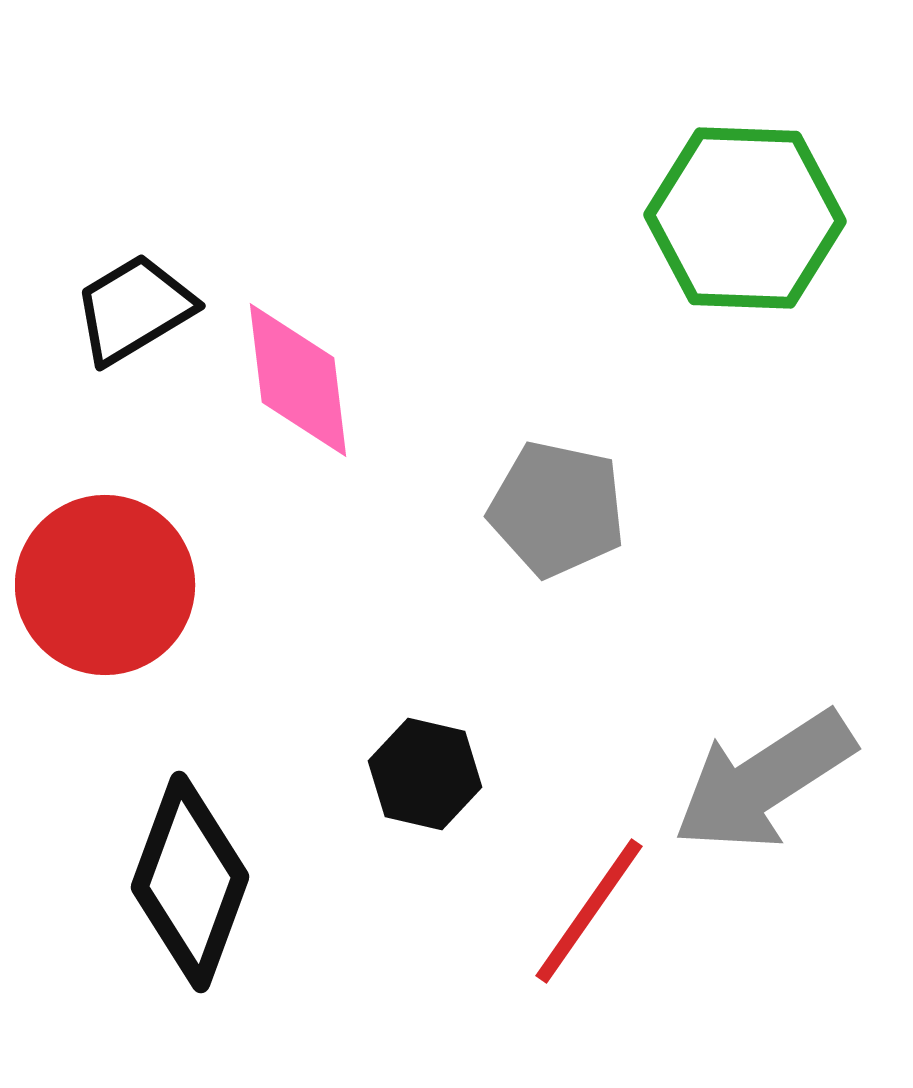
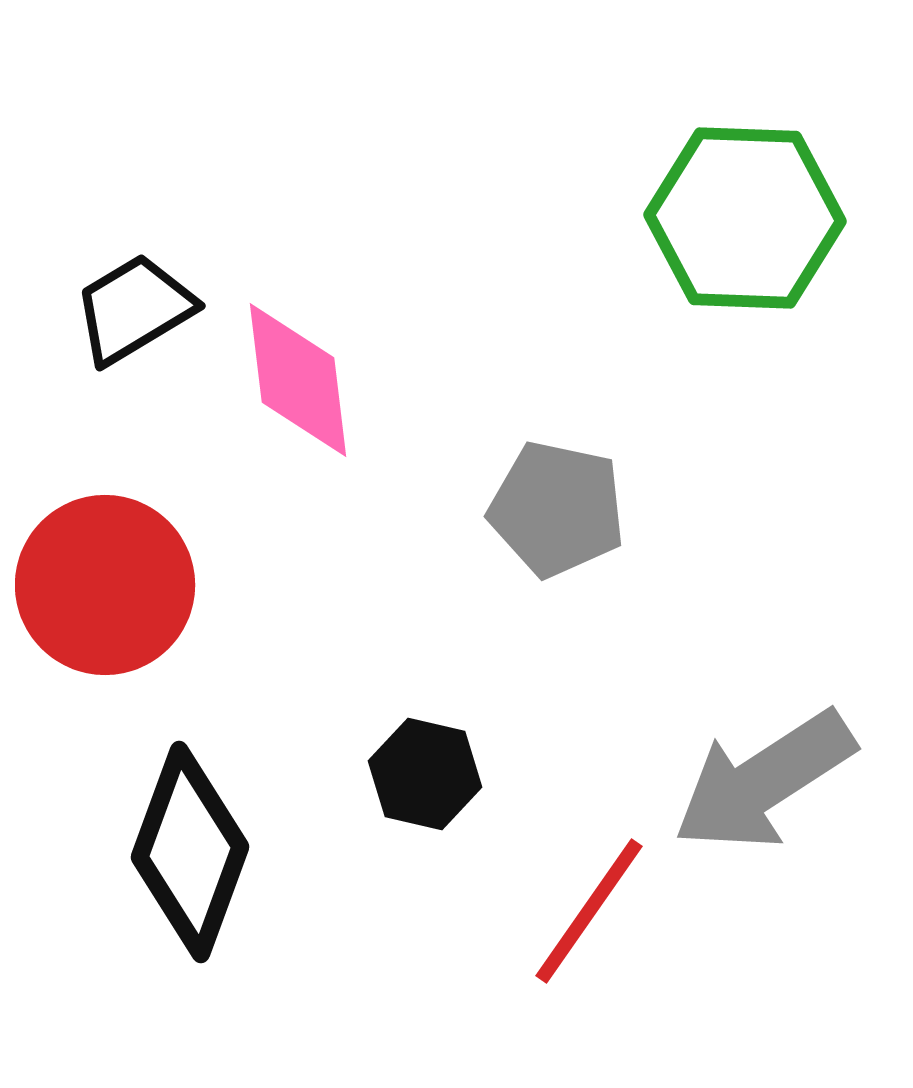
black diamond: moved 30 px up
